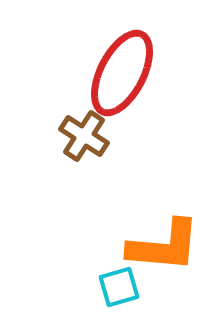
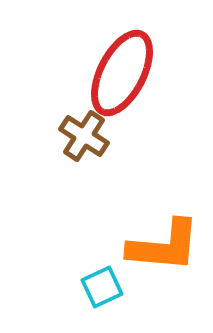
cyan square: moved 17 px left; rotated 9 degrees counterclockwise
